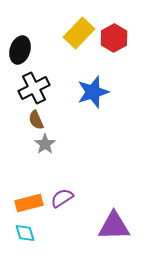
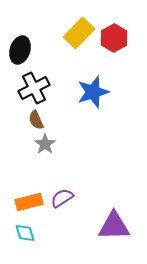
orange rectangle: moved 1 px up
